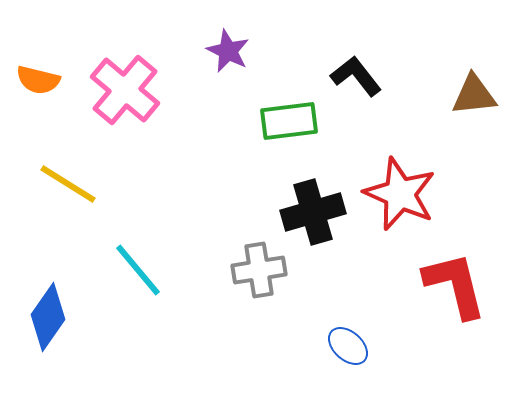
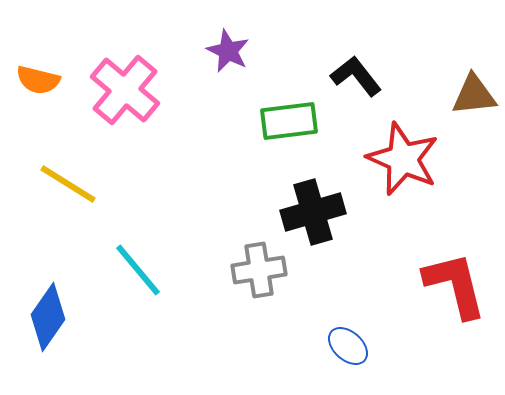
red star: moved 3 px right, 35 px up
